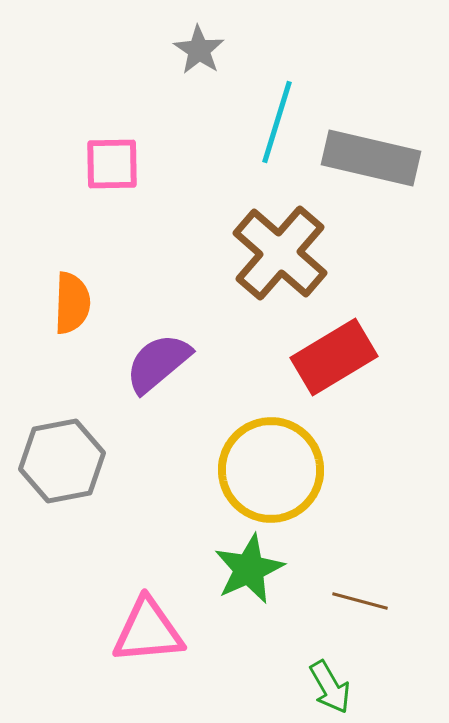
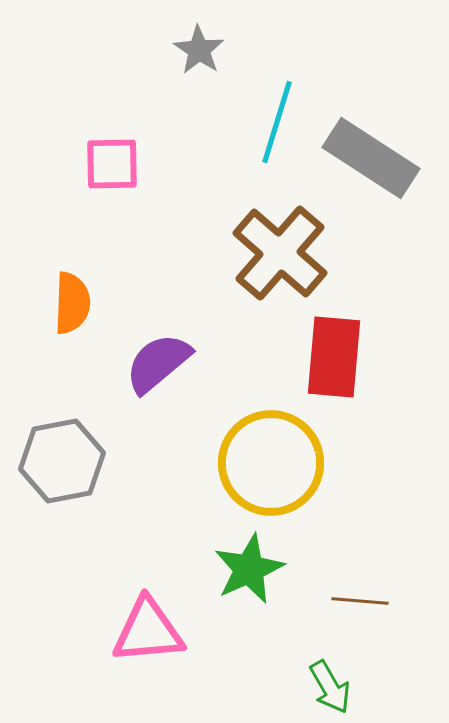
gray rectangle: rotated 20 degrees clockwise
red rectangle: rotated 54 degrees counterclockwise
yellow circle: moved 7 px up
brown line: rotated 10 degrees counterclockwise
